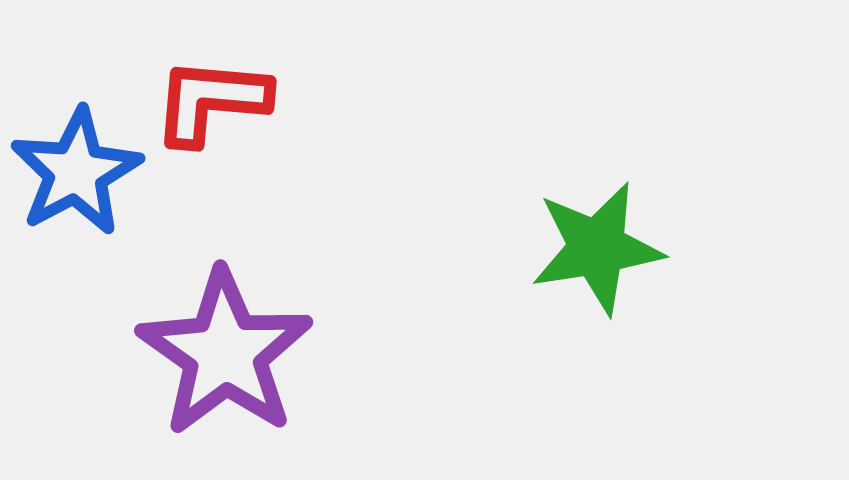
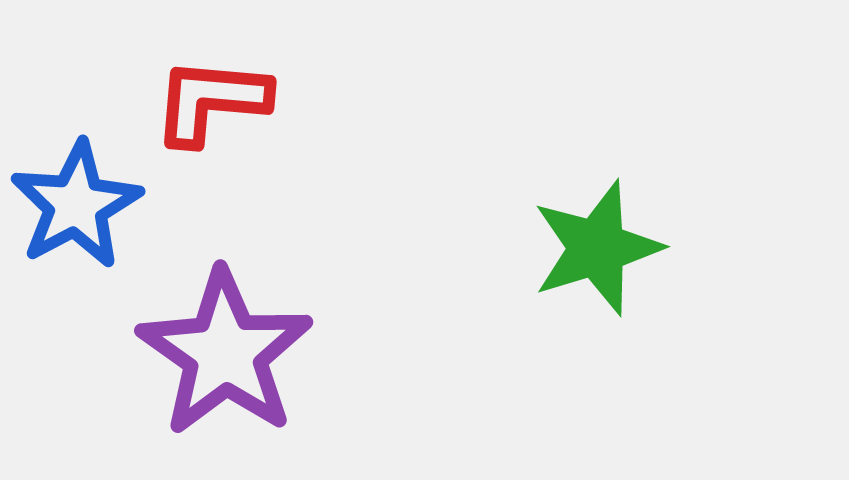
blue star: moved 33 px down
green star: rotated 8 degrees counterclockwise
